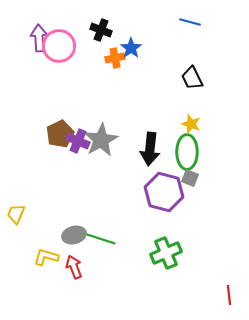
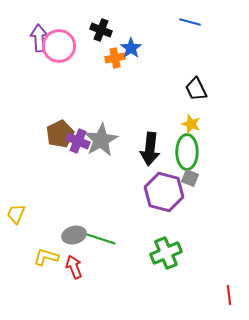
black trapezoid: moved 4 px right, 11 px down
